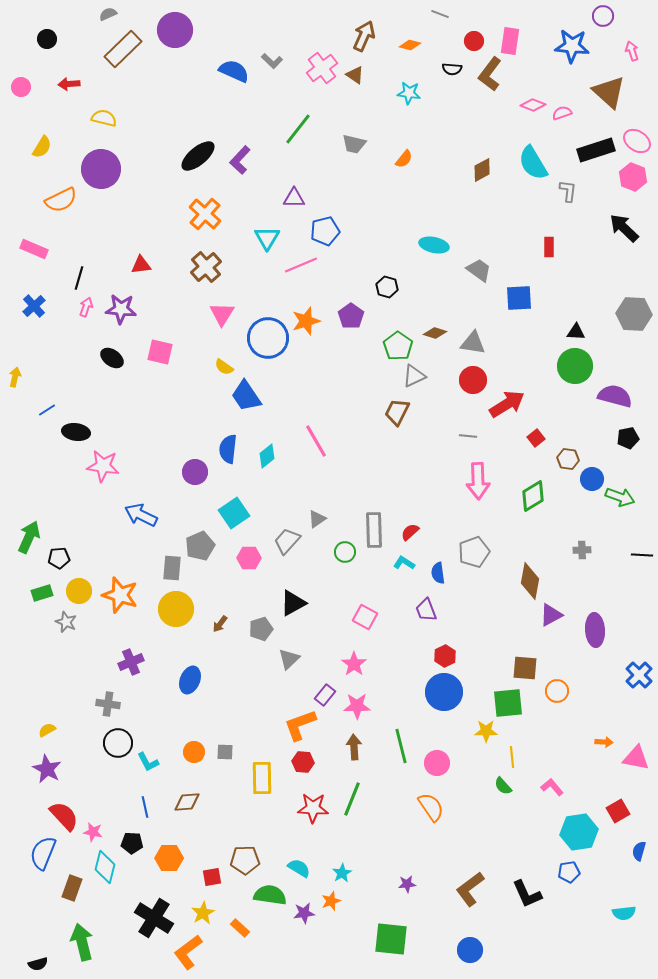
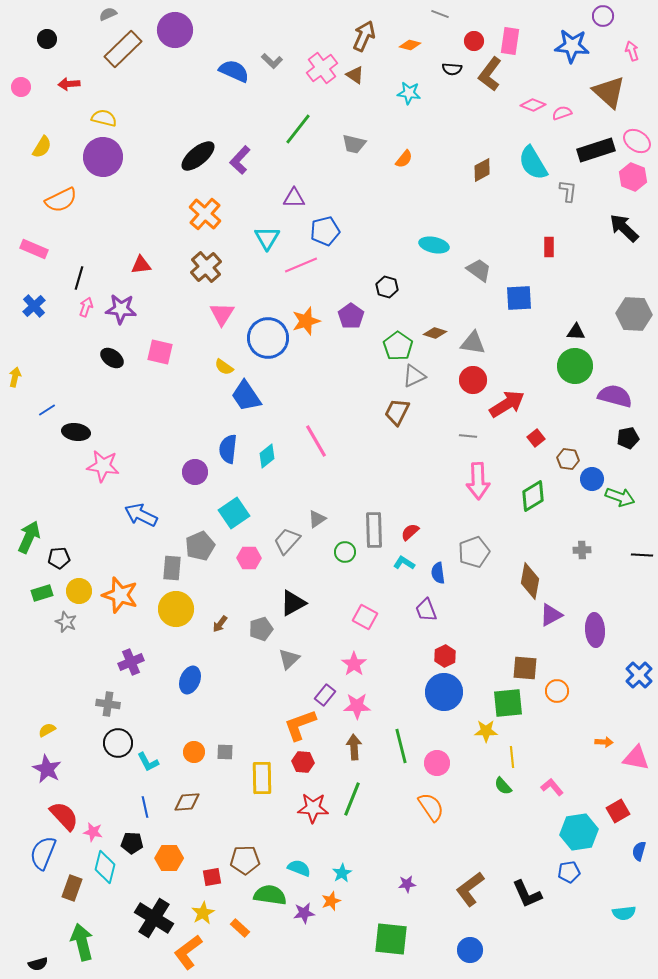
purple circle at (101, 169): moved 2 px right, 12 px up
cyan semicircle at (299, 868): rotated 10 degrees counterclockwise
